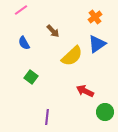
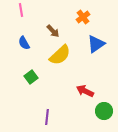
pink line: rotated 64 degrees counterclockwise
orange cross: moved 12 px left
blue triangle: moved 1 px left
yellow semicircle: moved 12 px left, 1 px up
green square: rotated 16 degrees clockwise
green circle: moved 1 px left, 1 px up
